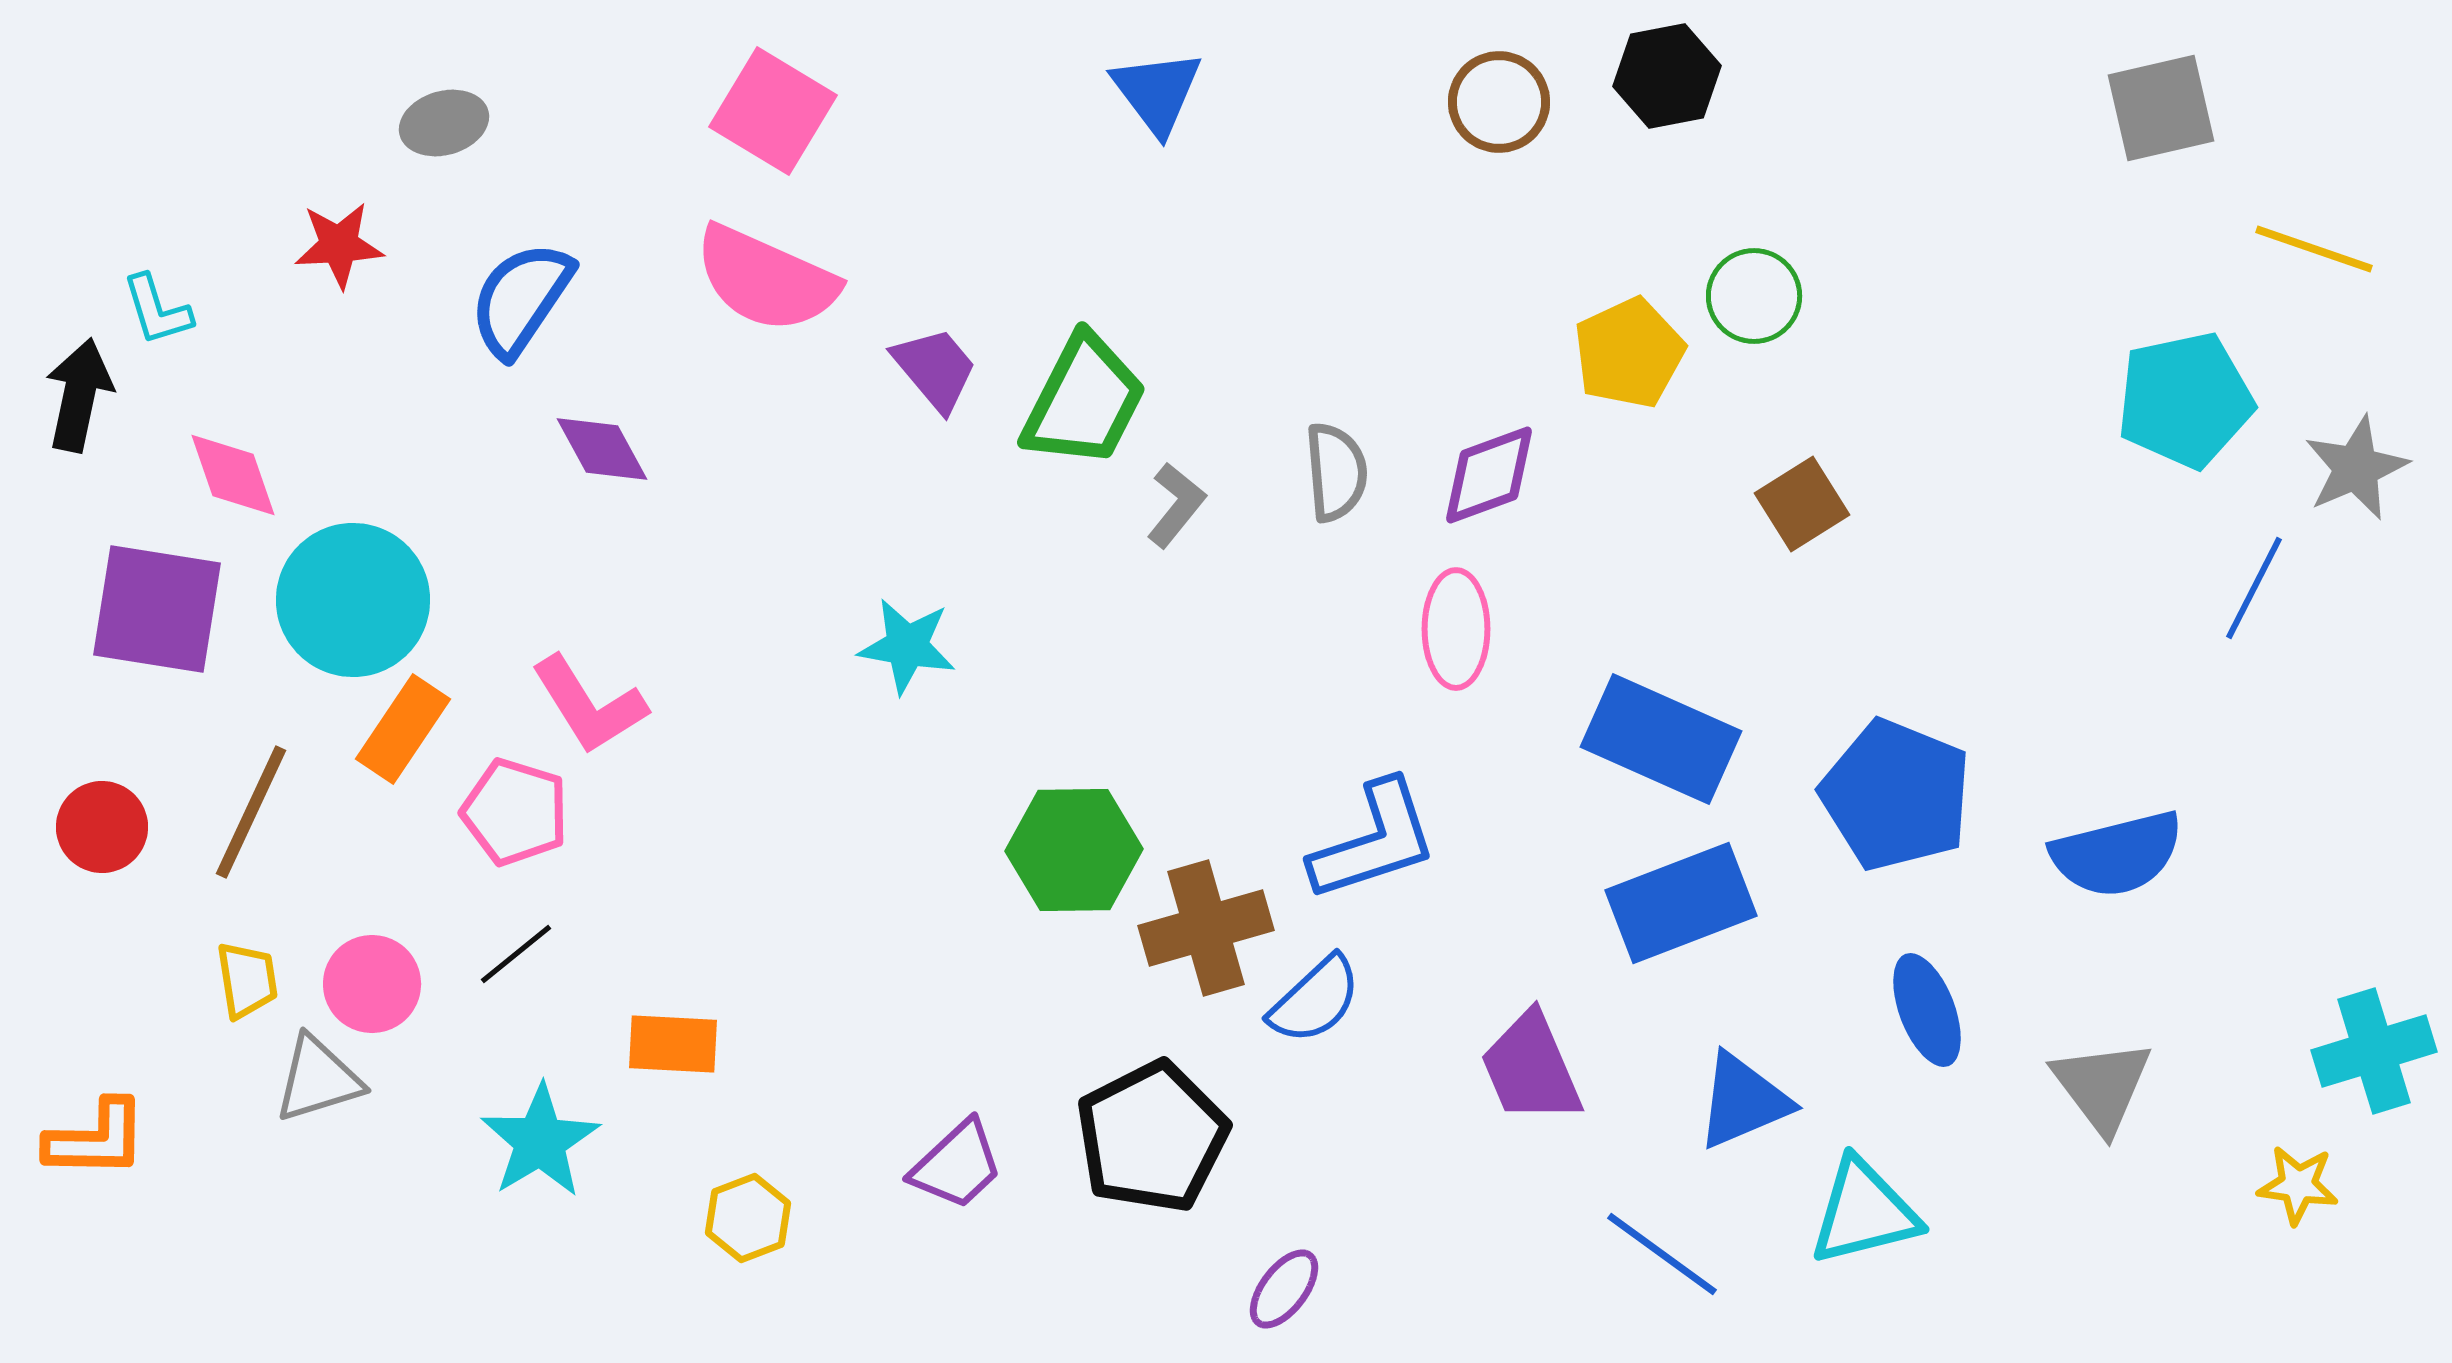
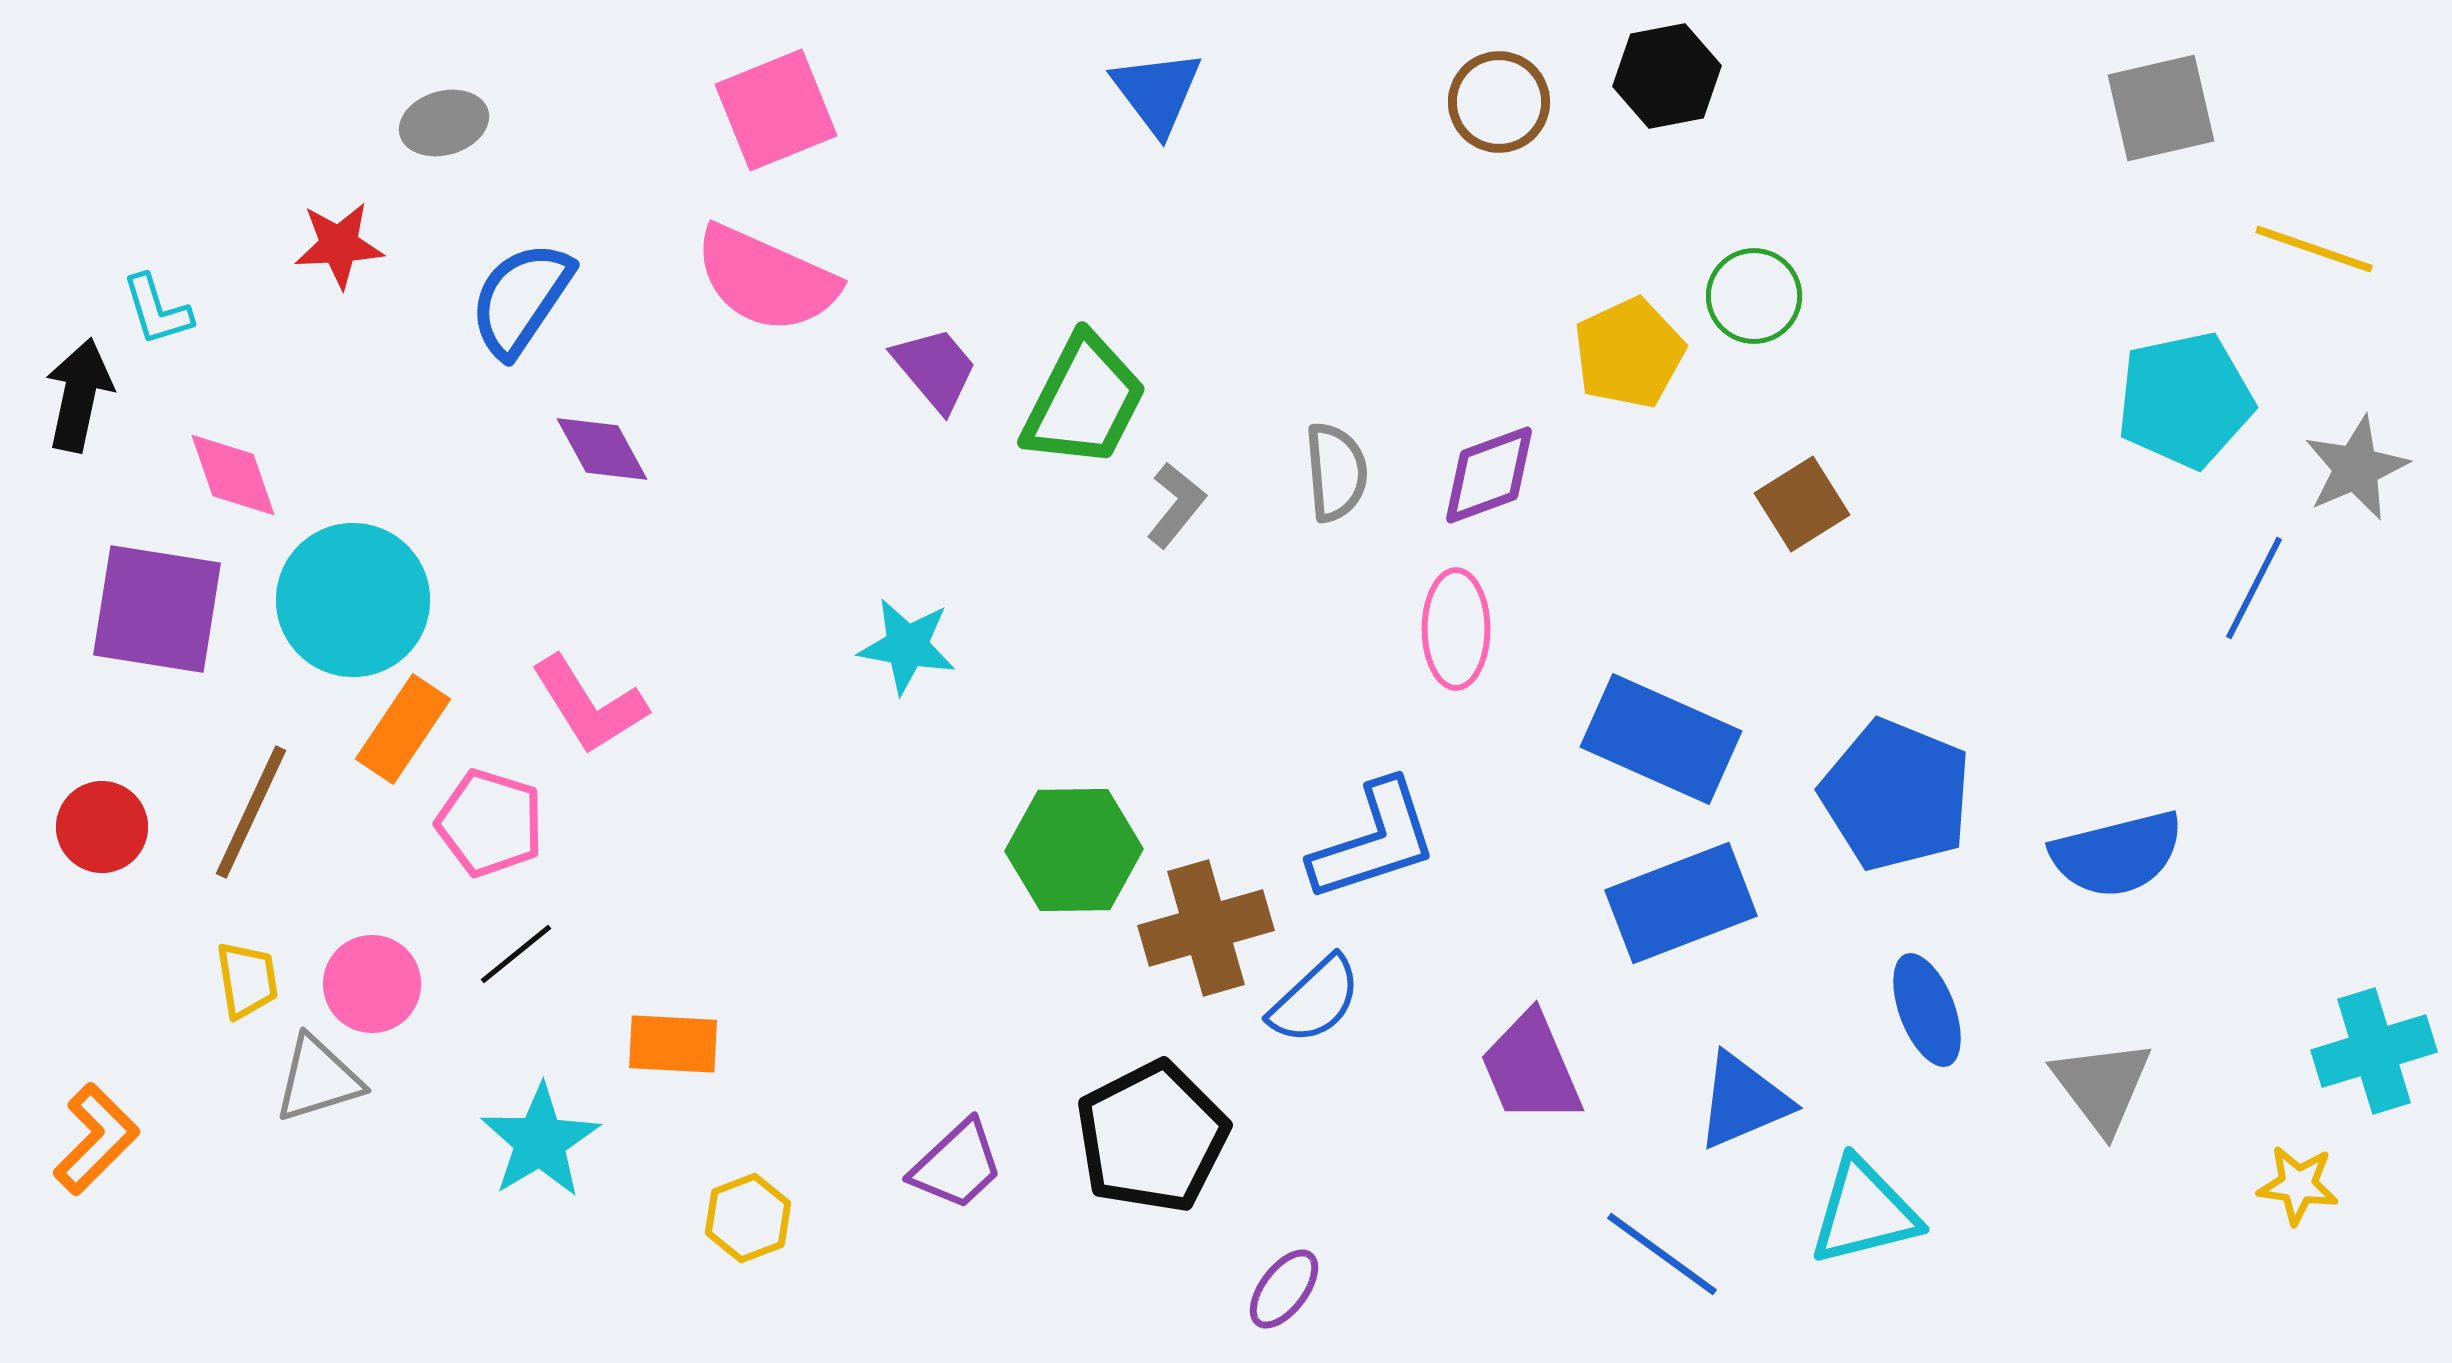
pink square at (773, 111): moved 3 px right, 1 px up; rotated 37 degrees clockwise
pink pentagon at (515, 812): moved 25 px left, 11 px down
orange L-shape at (96, 1139): rotated 46 degrees counterclockwise
